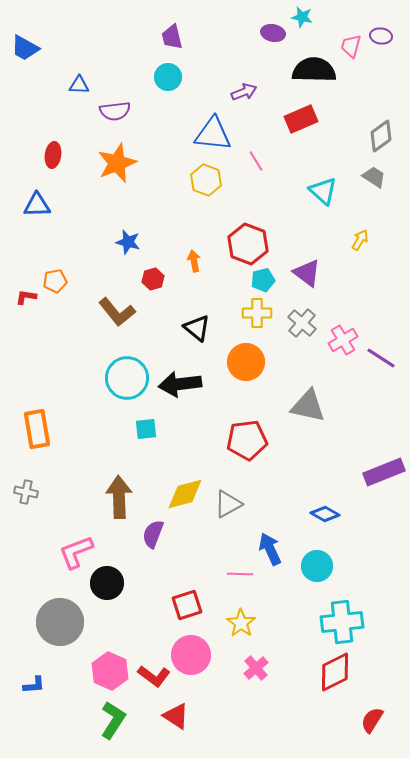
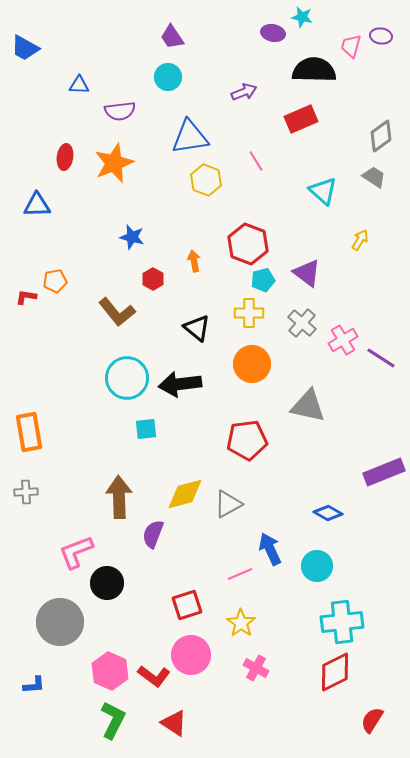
purple trapezoid at (172, 37): rotated 20 degrees counterclockwise
purple semicircle at (115, 111): moved 5 px right
blue triangle at (213, 134): moved 23 px left, 3 px down; rotated 15 degrees counterclockwise
red ellipse at (53, 155): moved 12 px right, 2 px down
orange star at (117, 163): moved 3 px left
blue star at (128, 242): moved 4 px right, 5 px up
red hexagon at (153, 279): rotated 15 degrees counterclockwise
yellow cross at (257, 313): moved 8 px left
orange circle at (246, 362): moved 6 px right, 2 px down
orange rectangle at (37, 429): moved 8 px left, 3 px down
gray cross at (26, 492): rotated 15 degrees counterclockwise
blue diamond at (325, 514): moved 3 px right, 1 px up
pink line at (240, 574): rotated 25 degrees counterclockwise
pink cross at (256, 668): rotated 20 degrees counterclockwise
red triangle at (176, 716): moved 2 px left, 7 px down
green L-shape at (113, 720): rotated 6 degrees counterclockwise
